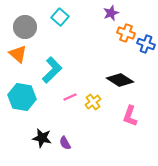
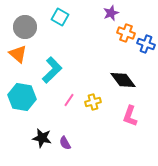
cyan square: rotated 12 degrees counterclockwise
black diamond: moved 3 px right; rotated 20 degrees clockwise
pink line: moved 1 px left, 3 px down; rotated 32 degrees counterclockwise
yellow cross: rotated 21 degrees clockwise
